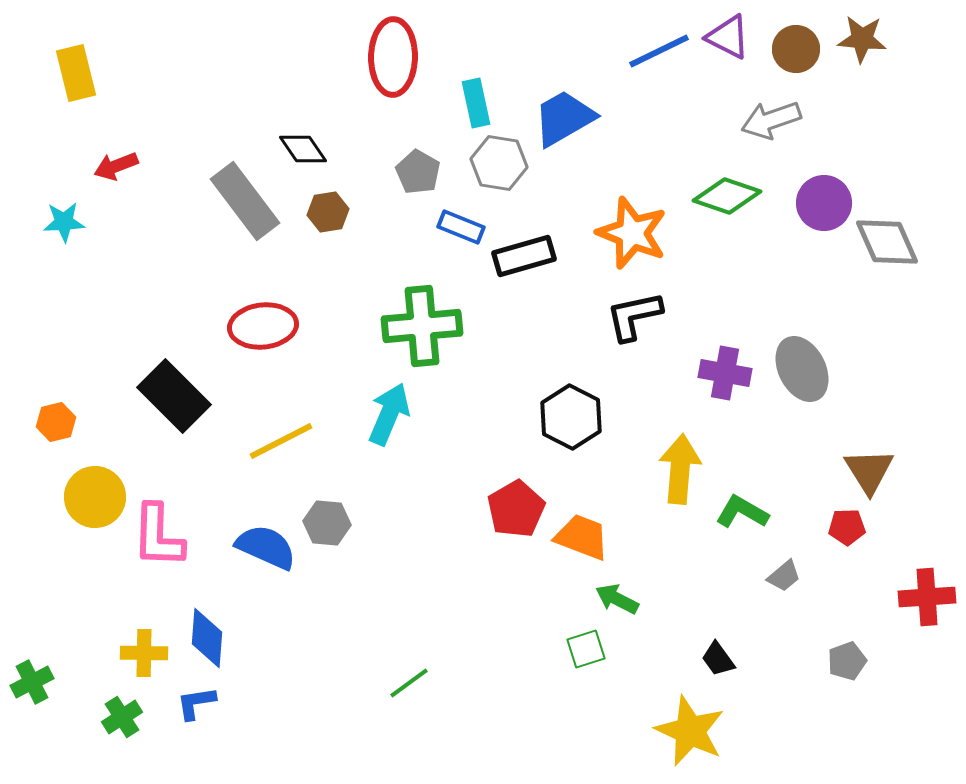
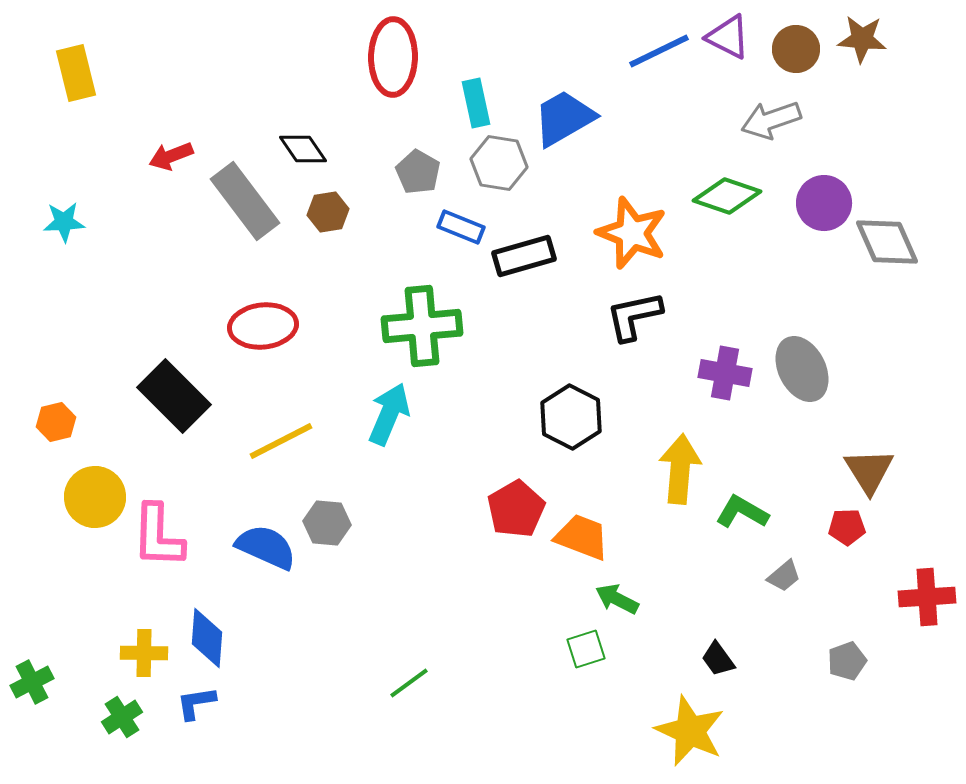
red arrow at (116, 166): moved 55 px right, 10 px up
